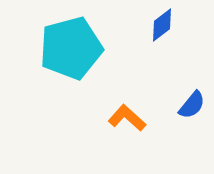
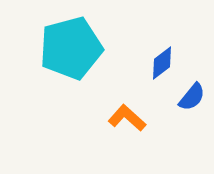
blue diamond: moved 38 px down
blue semicircle: moved 8 px up
